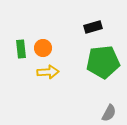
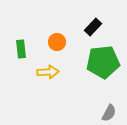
black rectangle: rotated 30 degrees counterclockwise
orange circle: moved 14 px right, 6 px up
